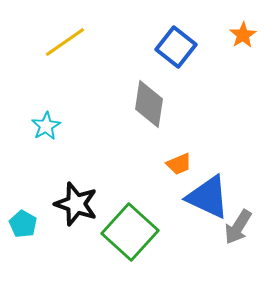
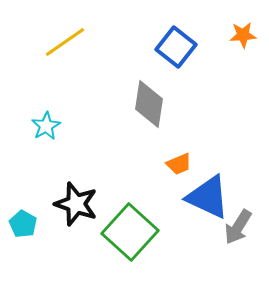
orange star: rotated 28 degrees clockwise
